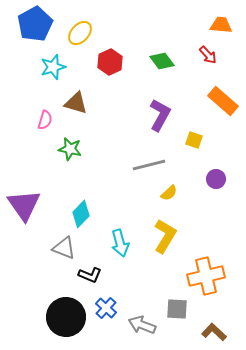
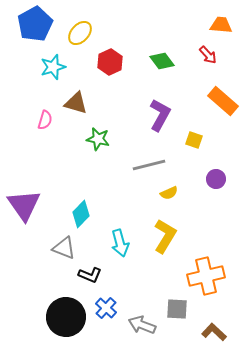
green star: moved 28 px right, 10 px up
yellow semicircle: rotated 18 degrees clockwise
